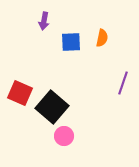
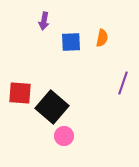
red square: rotated 20 degrees counterclockwise
